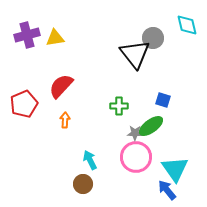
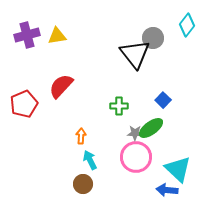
cyan diamond: rotated 50 degrees clockwise
yellow triangle: moved 2 px right, 2 px up
blue square: rotated 28 degrees clockwise
orange arrow: moved 16 px right, 16 px down
green ellipse: moved 2 px down
cyan triangle: moved 3 px right; rotated 12 degrees counterclockwise
blue arrow: rotated 45 degrees counterclockwise
